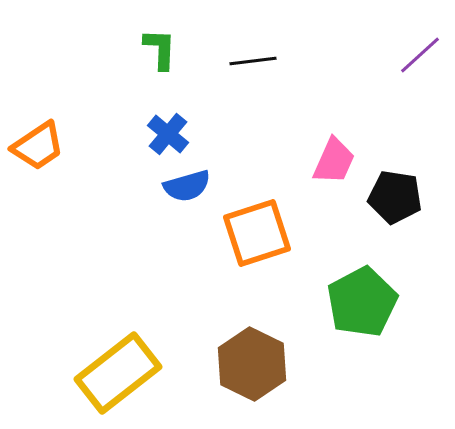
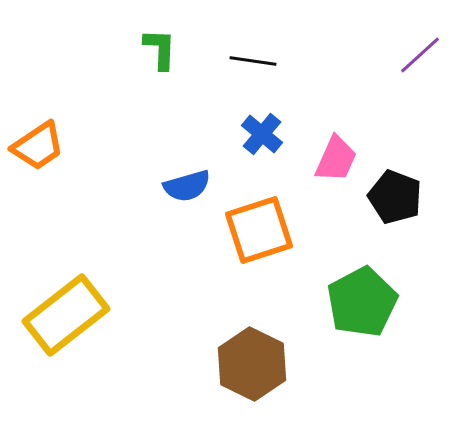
black line: rotated 15 degrees clockwise
blue cross: moved 94 px right
pink trapezoid: moved 2 px right, 2 px up
black pentagon: rotated 12 degrees clockwise
orange square: moved 2 px right, 3 px up
yellow rectangle: moved 52 px left, 58 px up
